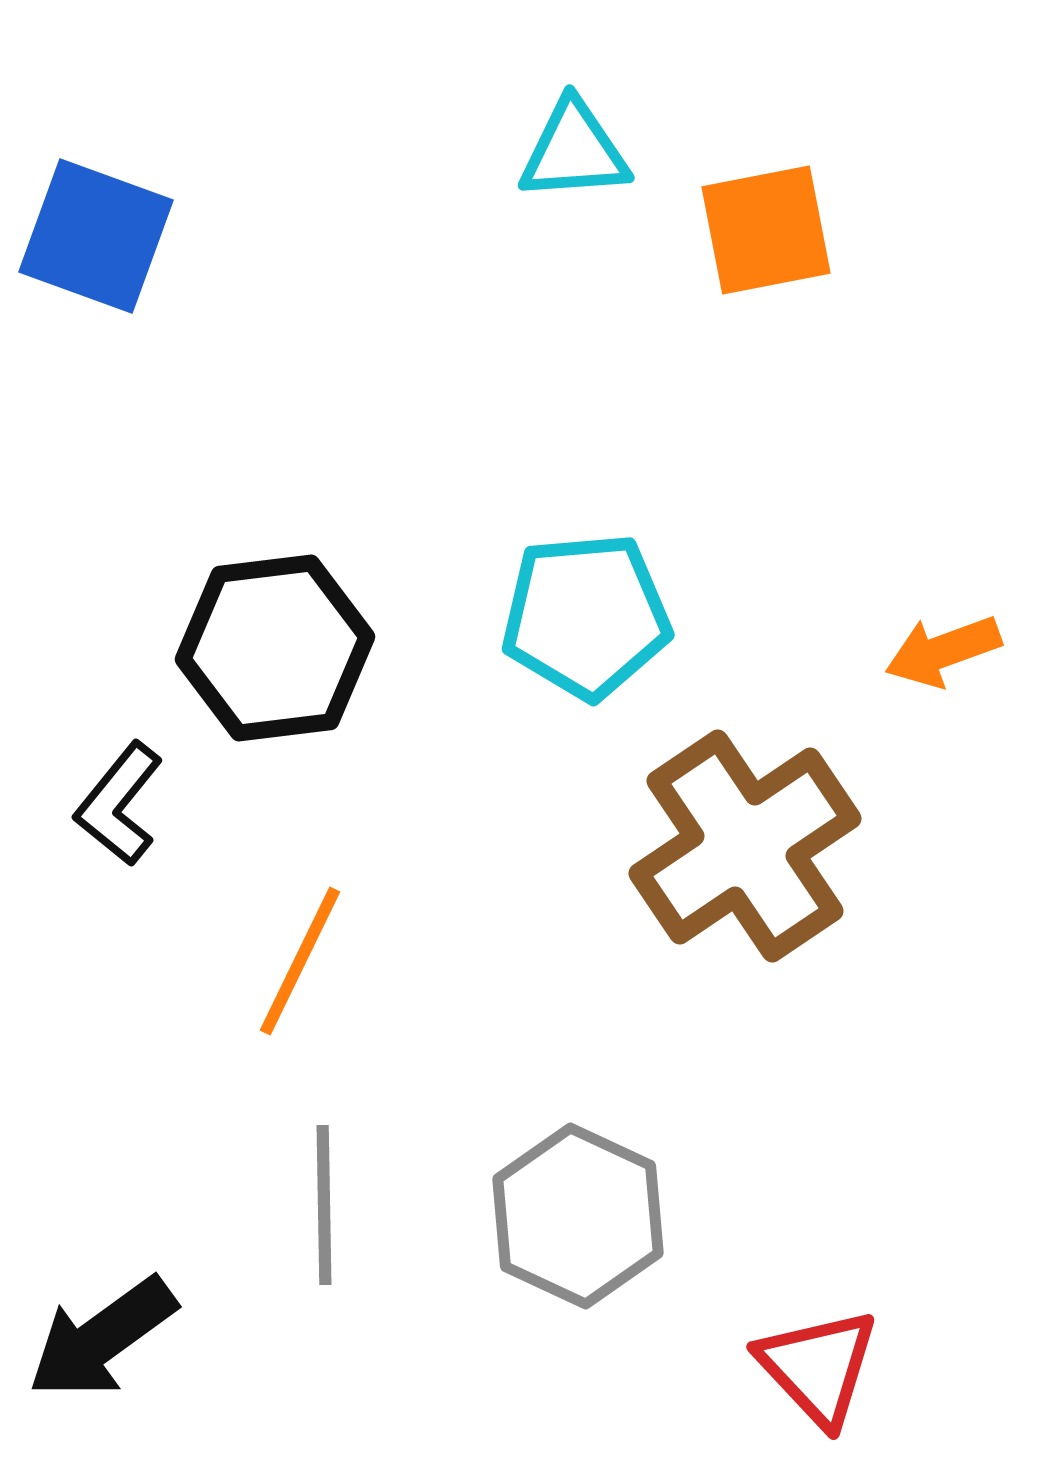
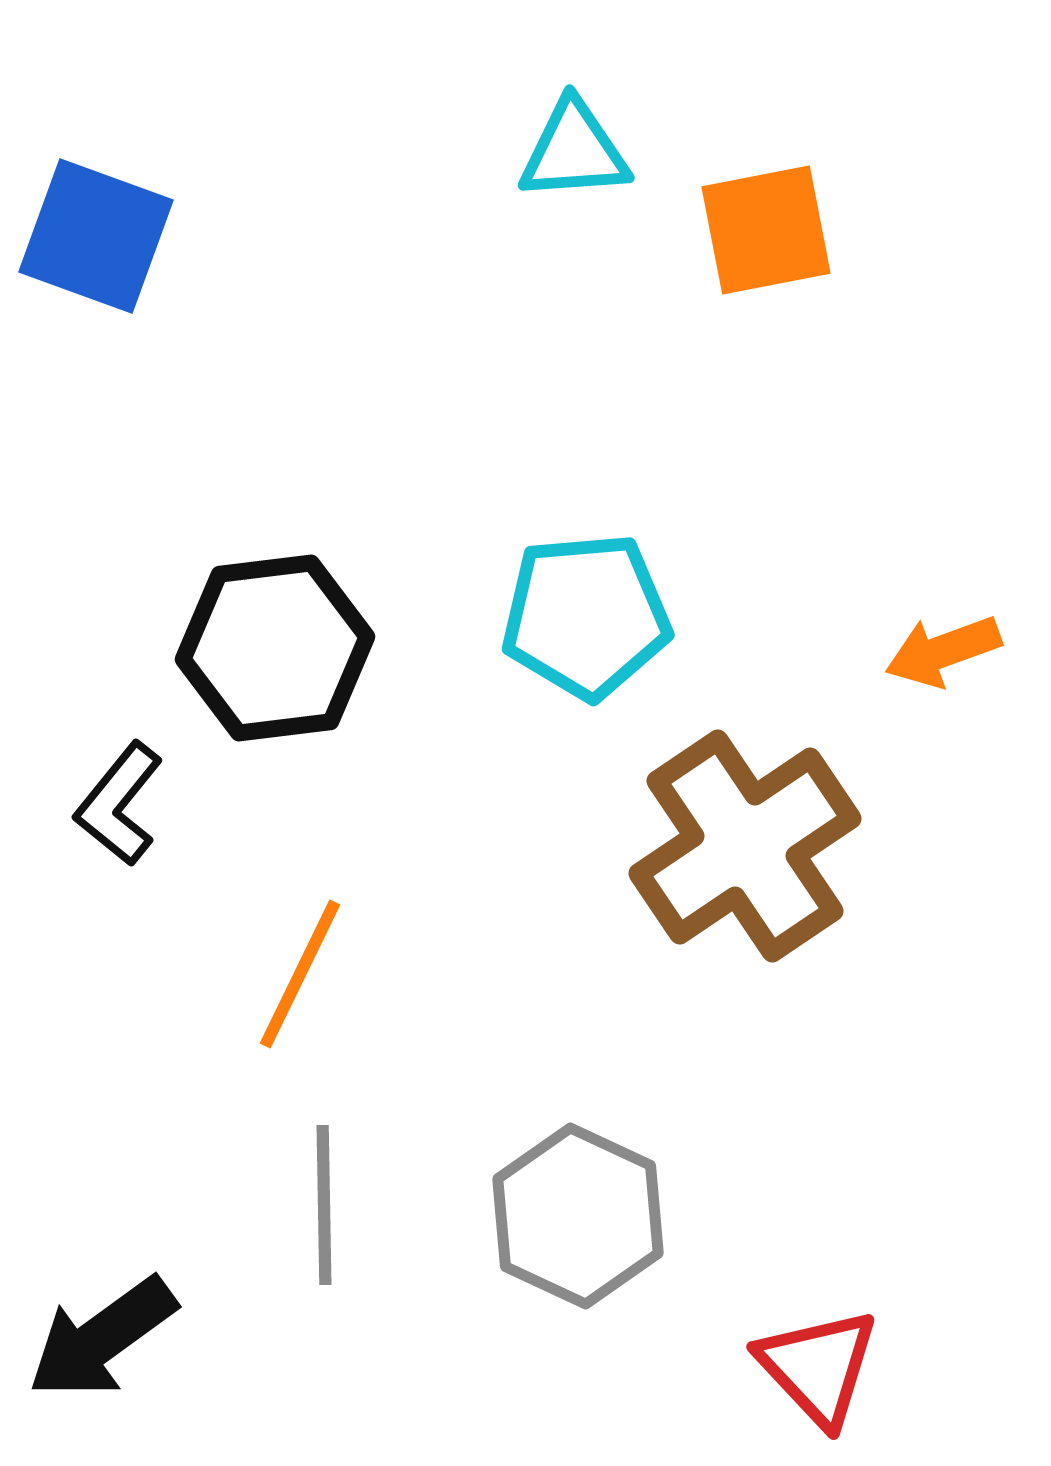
orange line: moved 13 px down
